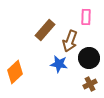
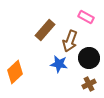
pink rectangle: rotated 63 degrees counterclockwise
brown cross: moved 1 px left
